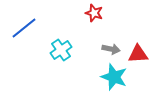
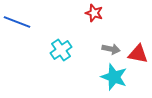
blue line: moved 7 px left, 6 px up; rotated 60 degrees clockwise
red triangle: rotated 15 degrees clockwise
